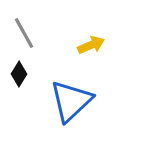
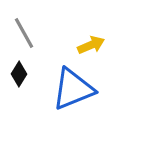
blue triangle: moved 2 px right, 12 px up; rotated 21 degrees clockwise
